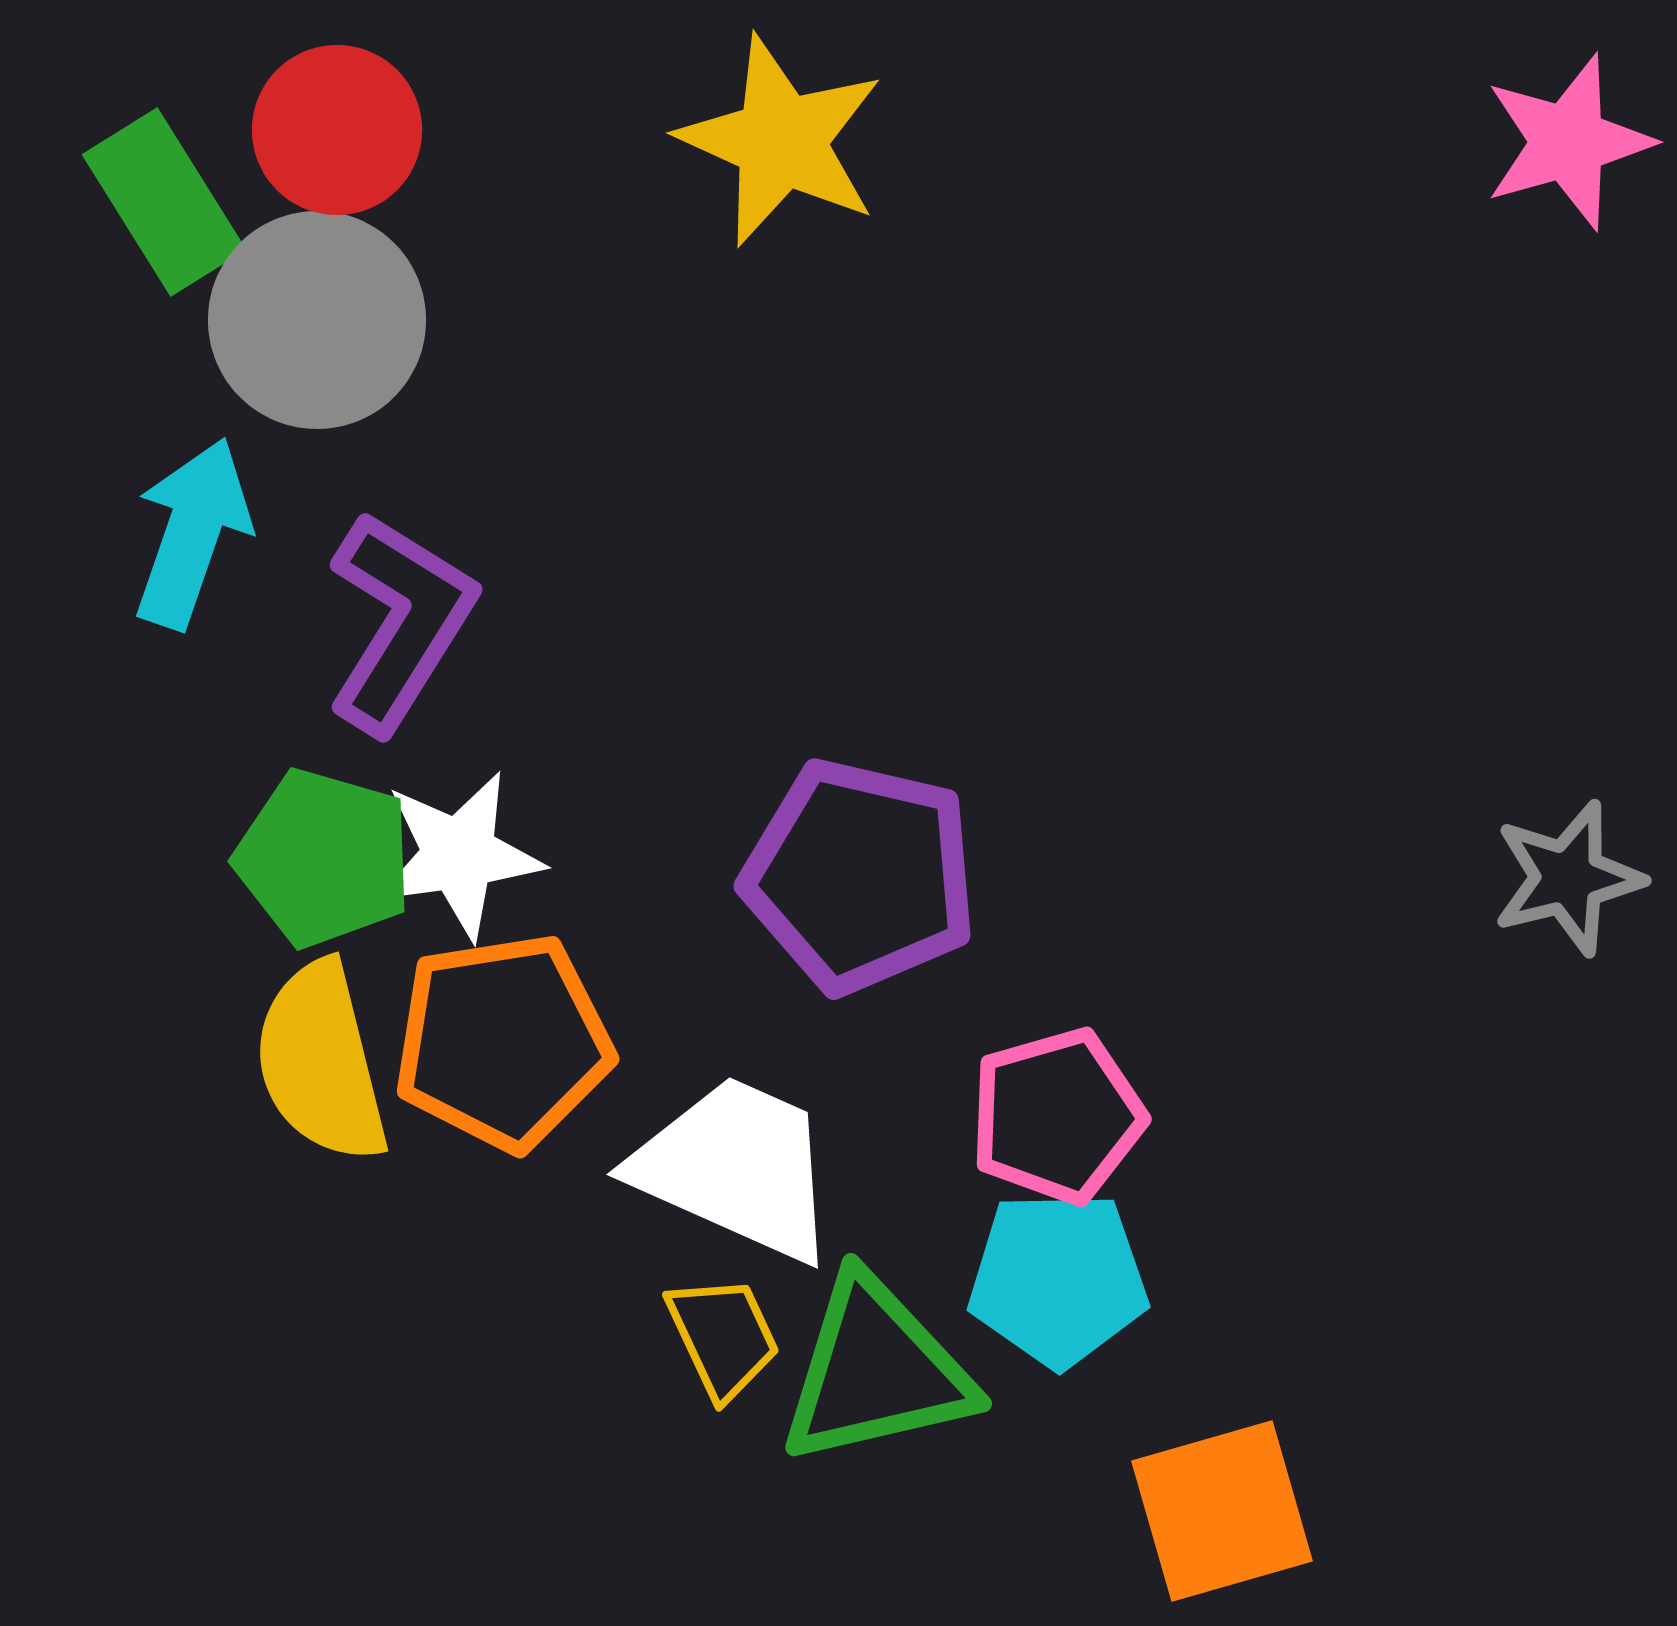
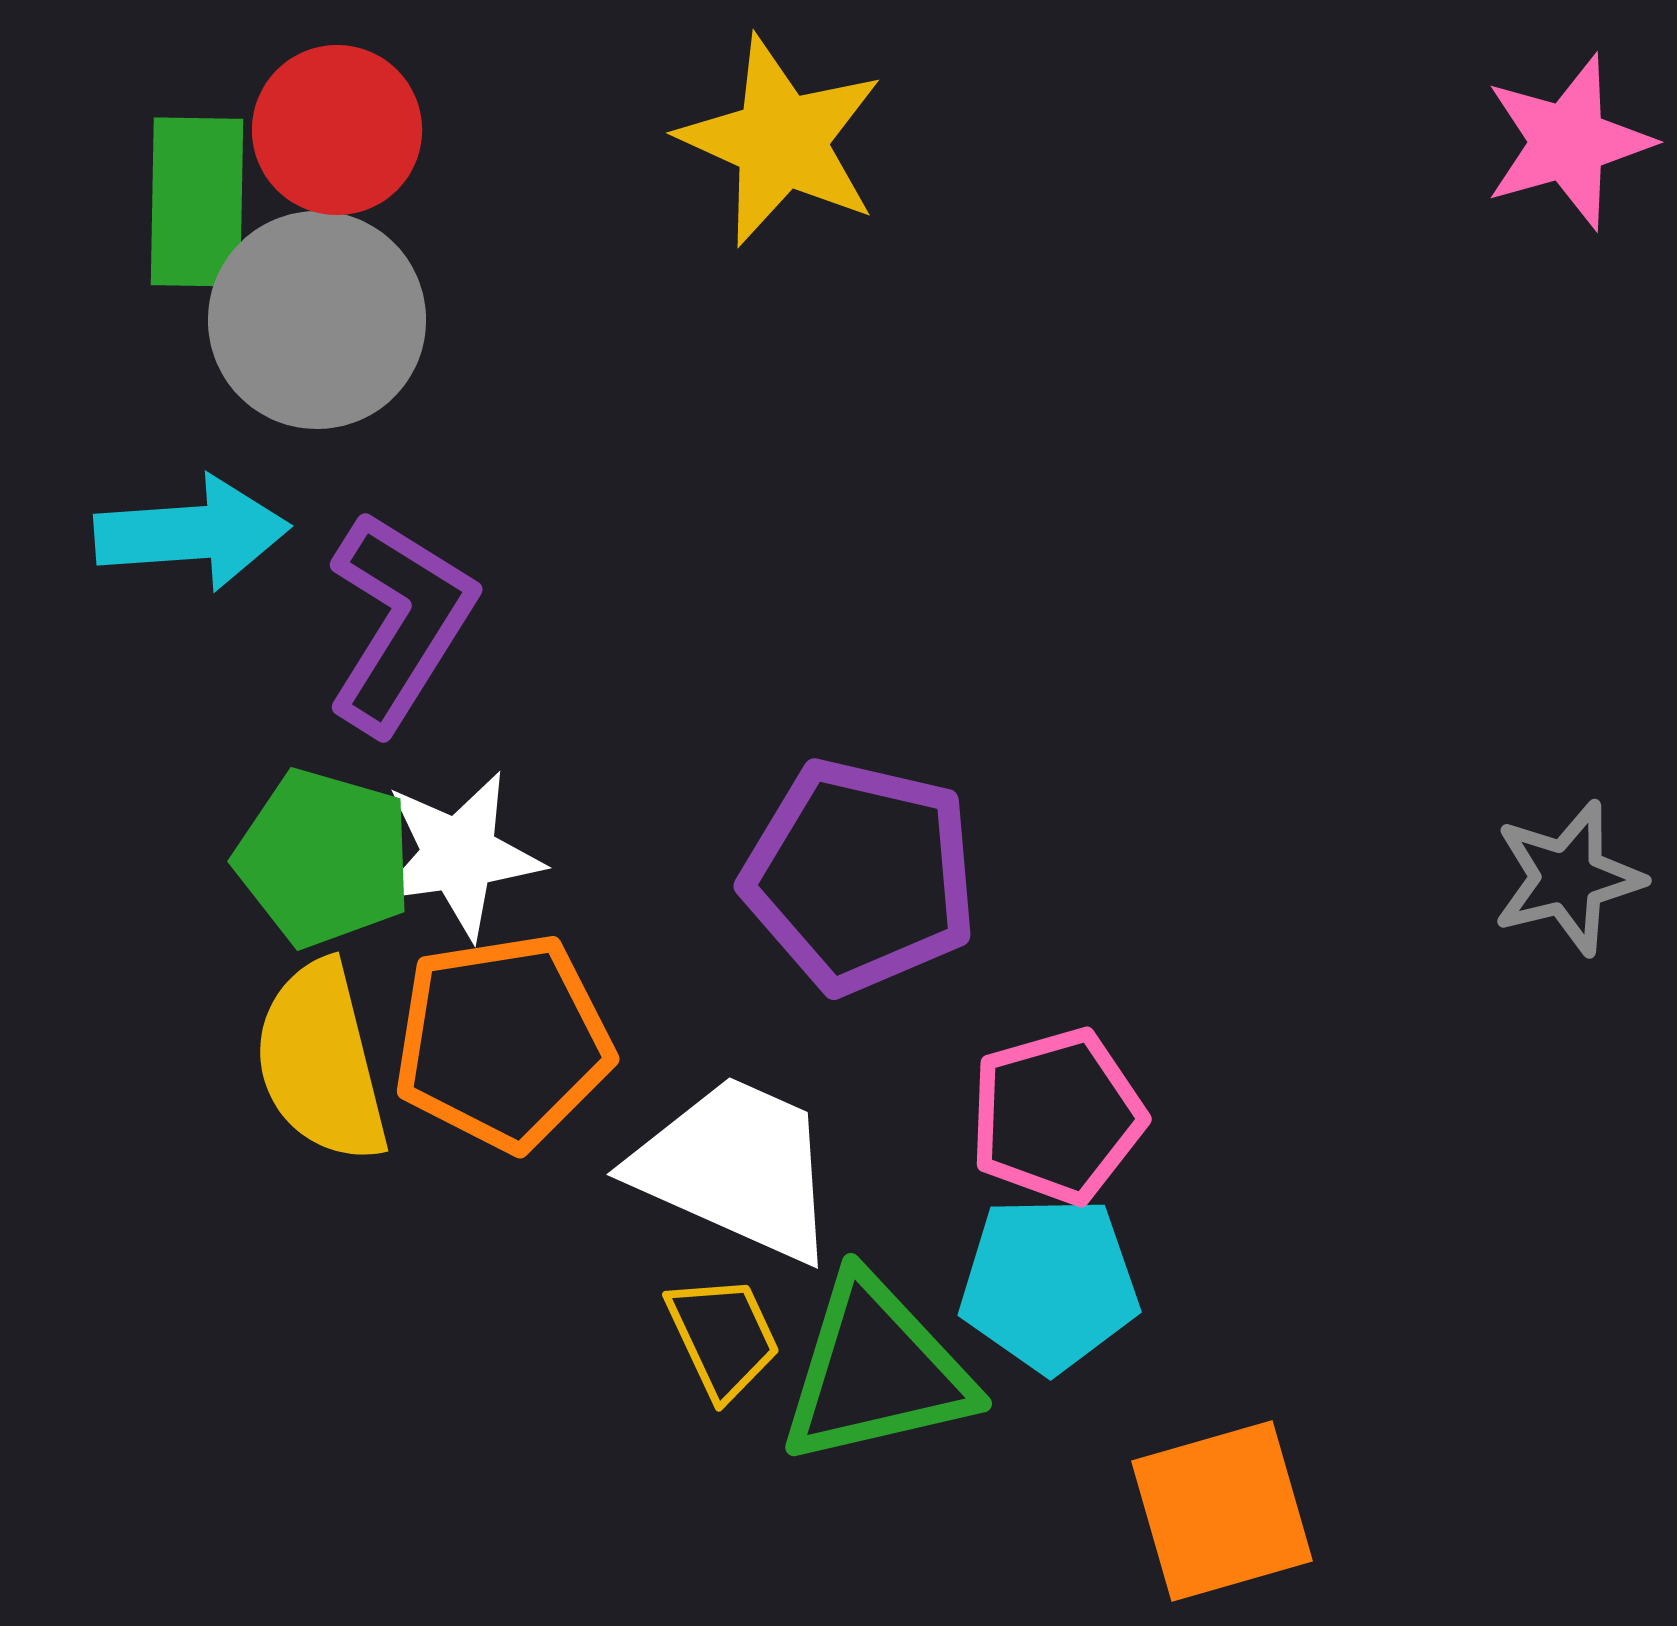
green rectangle: moved 33 px right; rotated 33 degrees clockwise
cyan arrow: rotated 67 degrees clockwise
cyan pentagon: moved 9 px left, 5 px down
